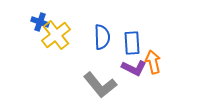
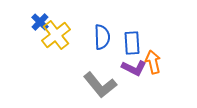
blue cross: rotated 24 degrees clockwise
